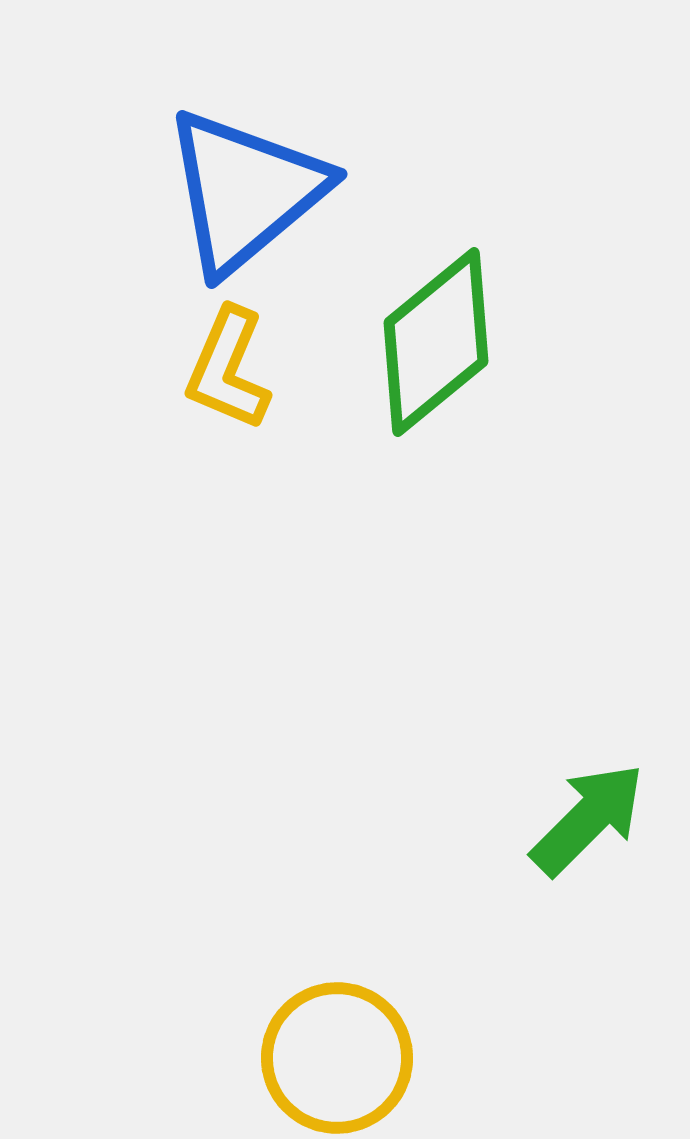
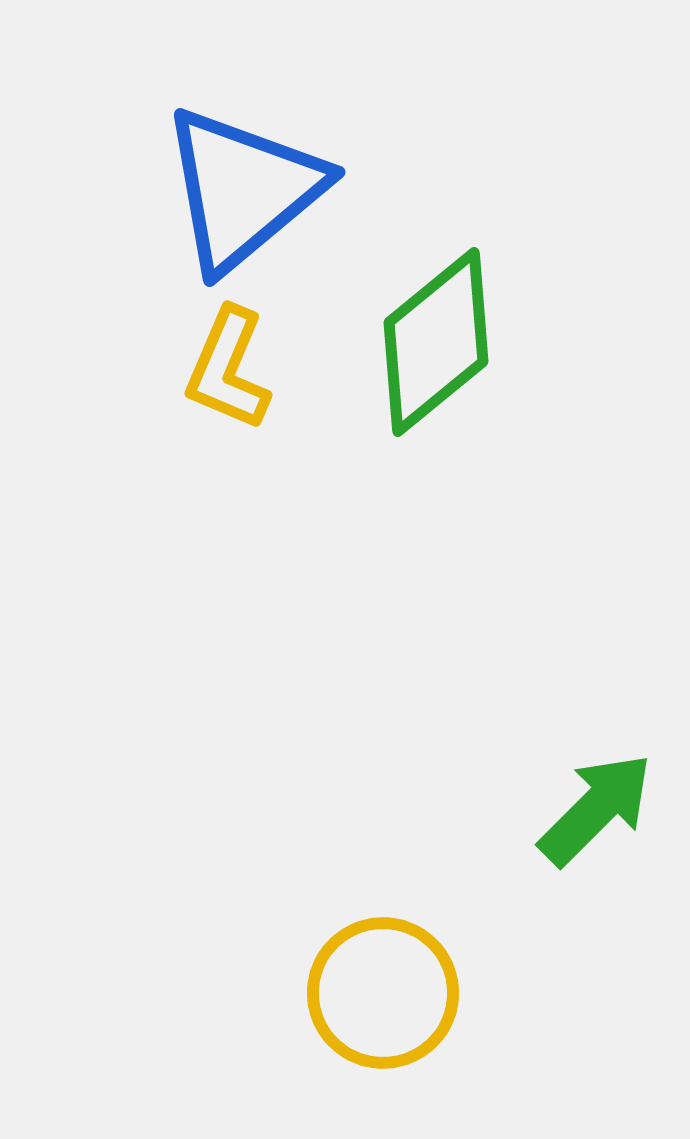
blue triangle: moved 2 px left, 2 px up
green arrow: moved 8 px right, 10 px up
yellow circle: moved 46 px right, 65 px up
